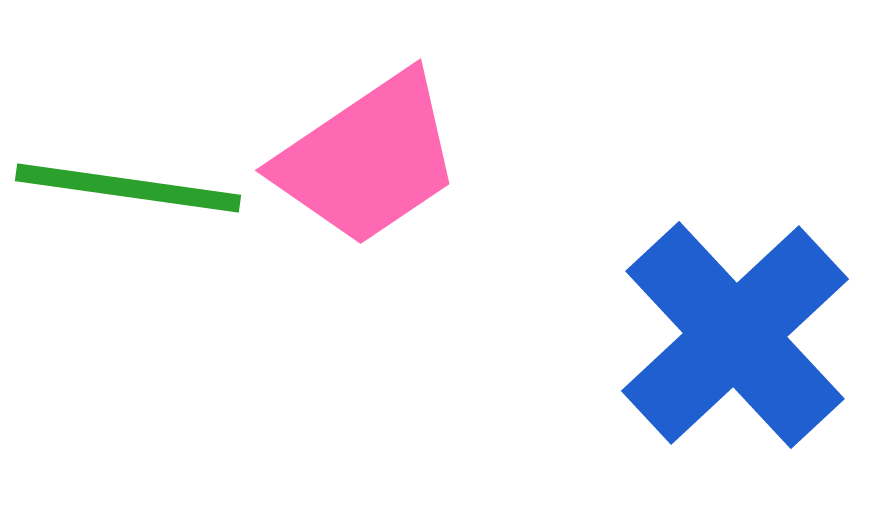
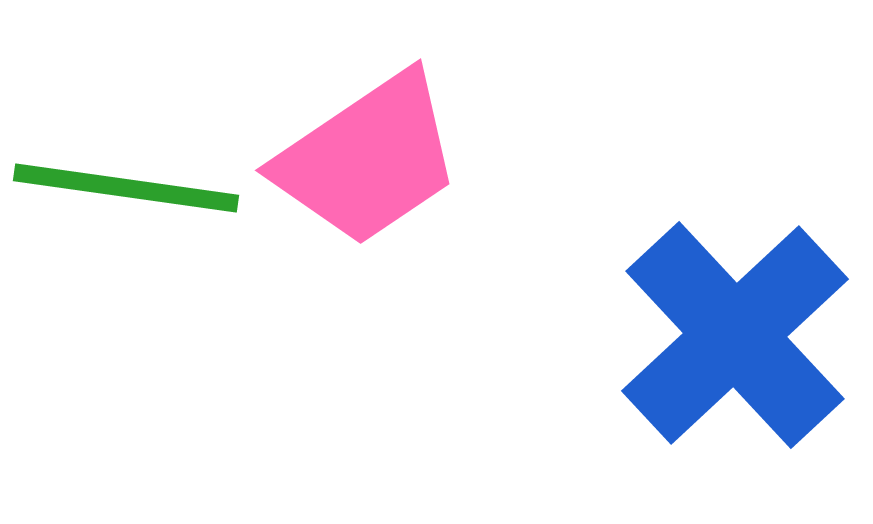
green line: moved 2 px left
